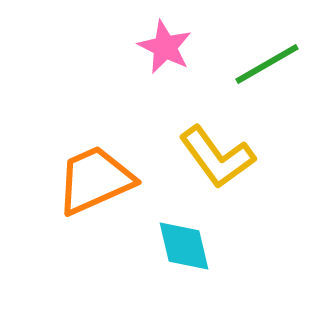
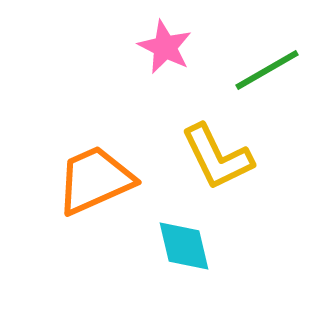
green line: moved 6 px down
yellow L-shape: rotated 10 degrees clockwise
